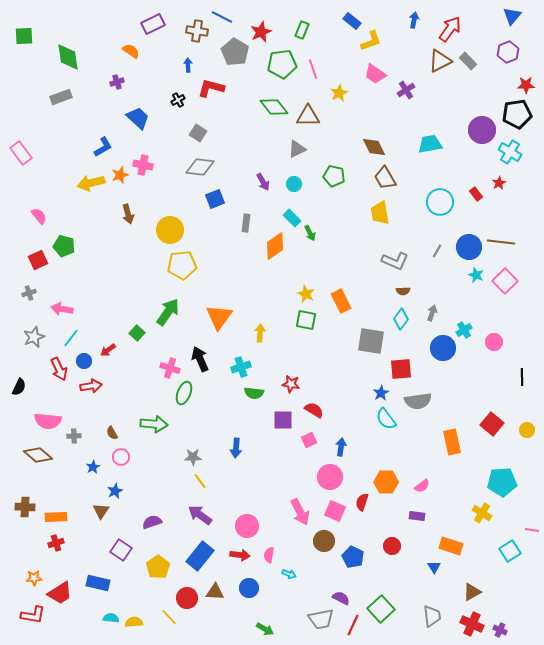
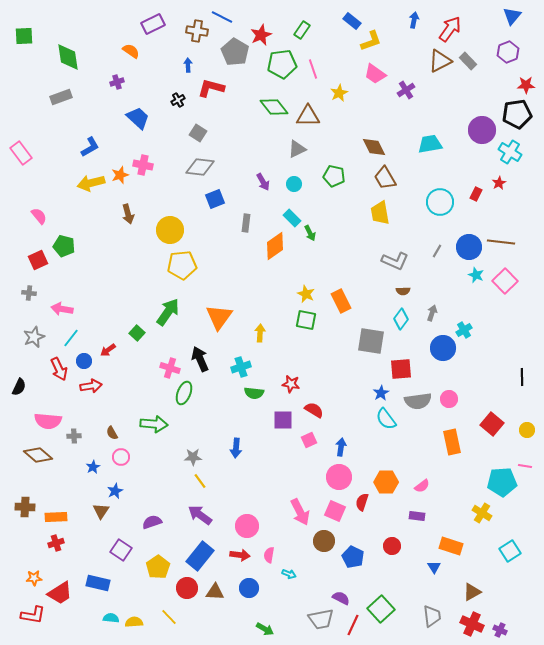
green rectangle at (302, 30): rotated 12 degrees clockwise
red star at (261, 32): moved 3 px down
blue L-shape at (103, 147): moved 13 px left
red rectangle at (476, 194): rotated 64 degrees clockwise
gray cross at (29, 293): rotated 24 degrees clockwise
pink circle at (494, 342): moved 45 px left, 57 px down
pink circle at (330, 477): moved 9 px right
pink line at (532, 530): moved 7 px left, 64 px up
red circle at (187, 598): moved 10 px up
